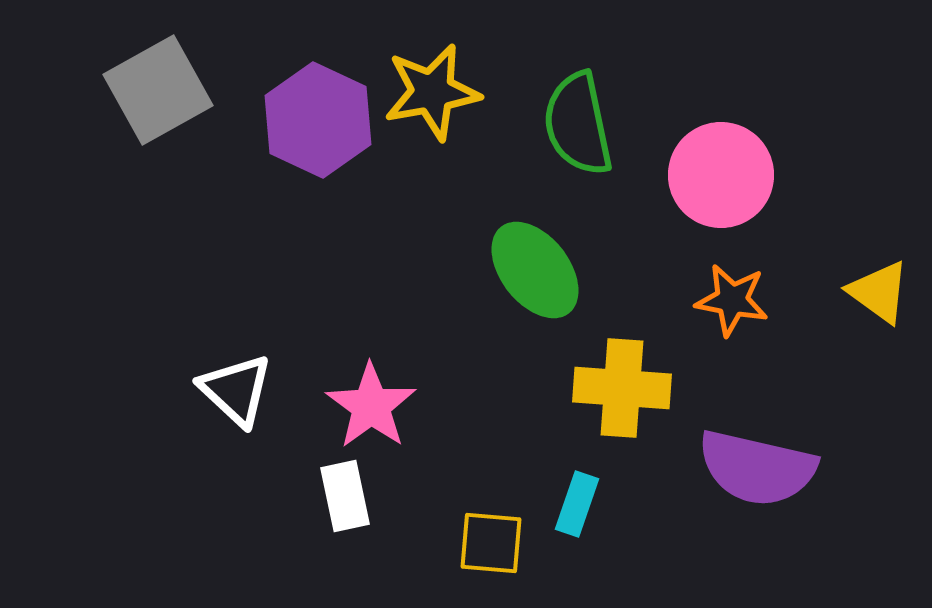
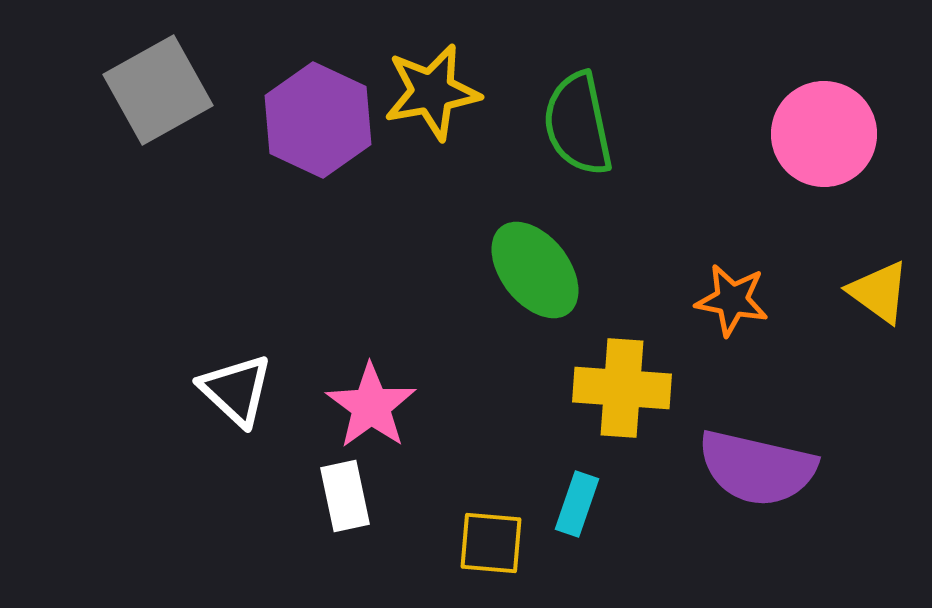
pink circle: moved 103 px right, 41 px up
